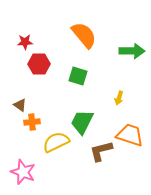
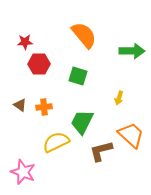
orange cross: moved 12 px right, 15 px up
orange trapezoid: moved 1 px right; rotated 24 degrees clockwise
